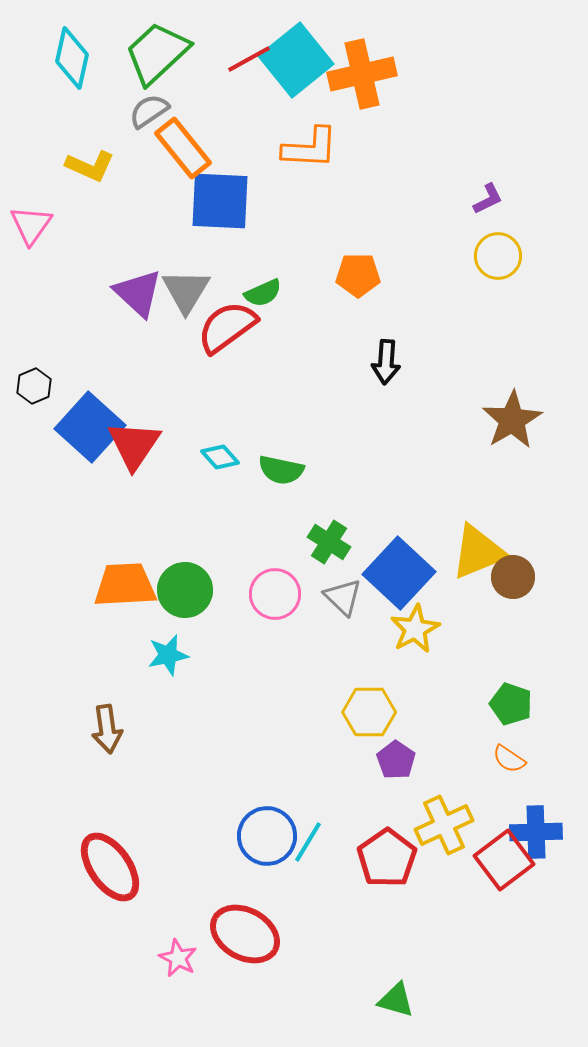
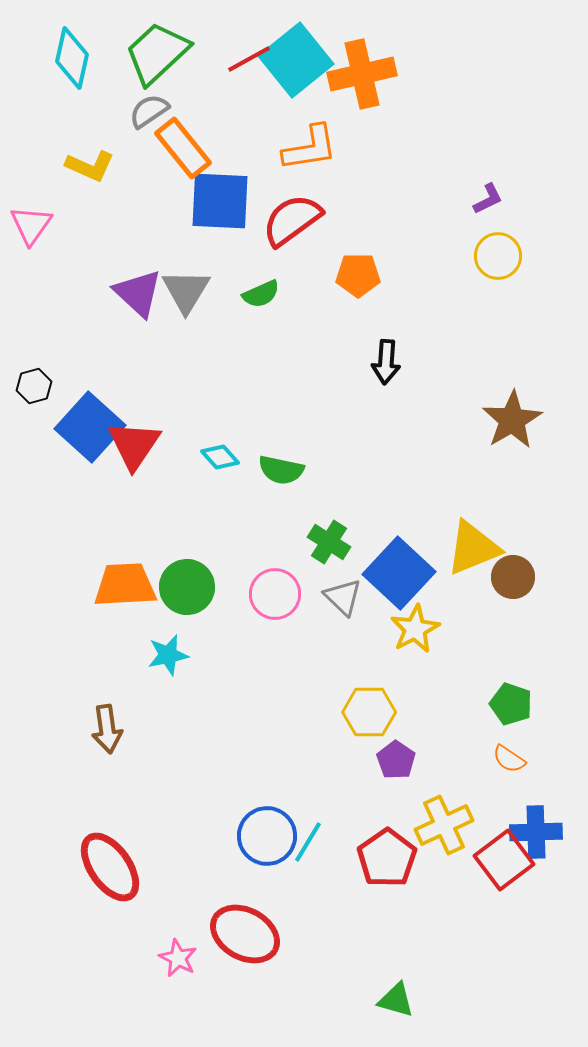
orange L-shape at (310, 148): rotated 12 degrees counterclockwise
green semicircle at (263, 293): moved 2 px left, 1 px down
red semicircle at (227, 327): moved 65 px right, 107 px up
black hexagon at (34, 386): rotated 8 degrees clockwise
yellow triangle at (478, 552): moved 5 px left, 4 px up
green circle at (185, 590): moved 2 px right, 3 px up
